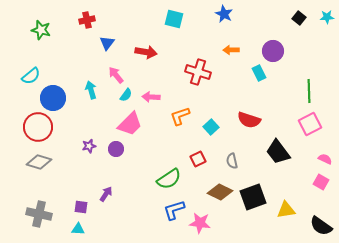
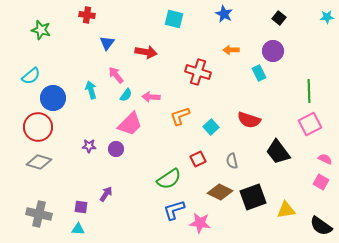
black square at (299, 18): moved 20 px left
red cross at (87, 20): moved 5 px up; rotated 21 degrees clockwise
purple star at (89, 146): rotated 16 degrees clockwise
